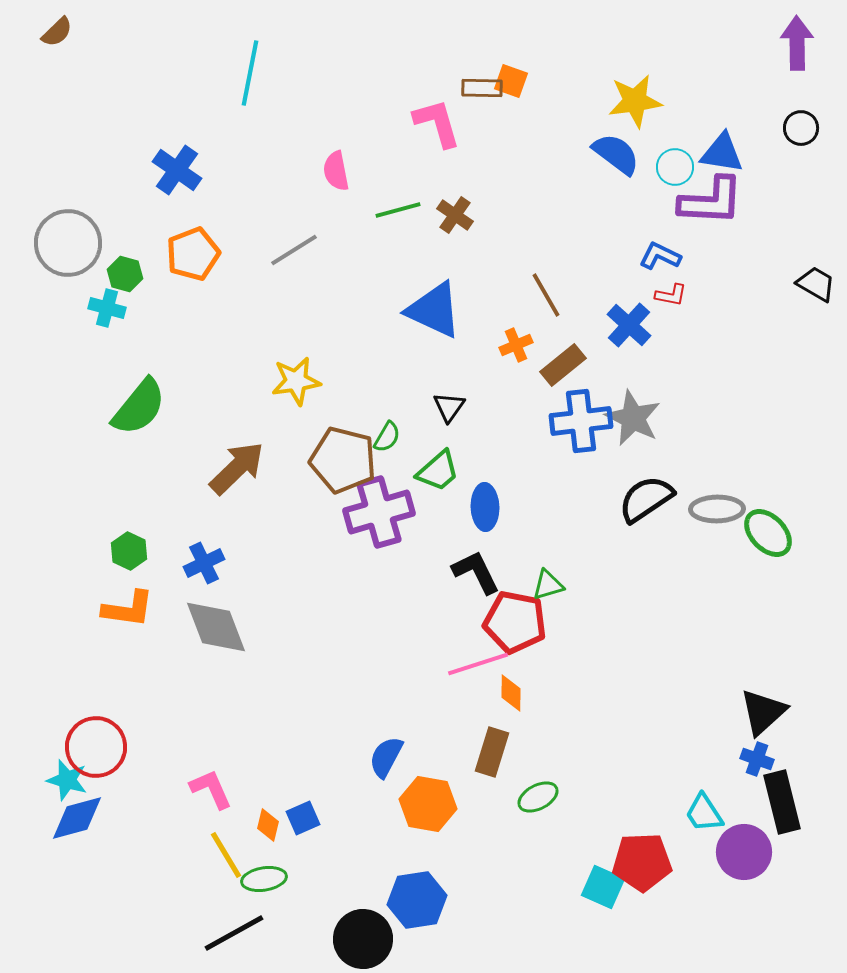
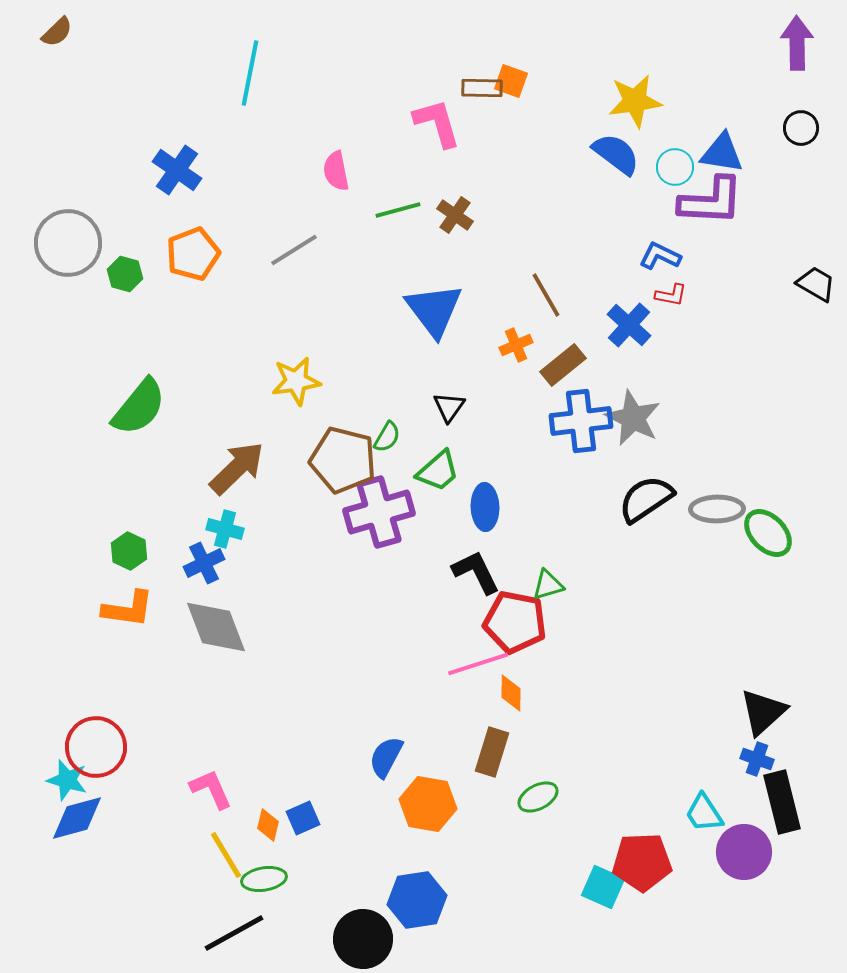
cyan cross at (107, 308): moved 118 px right, 221 px down
blue triangle at (434, 310): rotated 28 degrees clockwise
